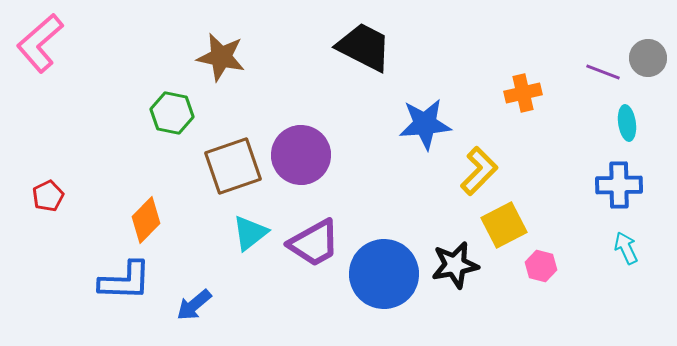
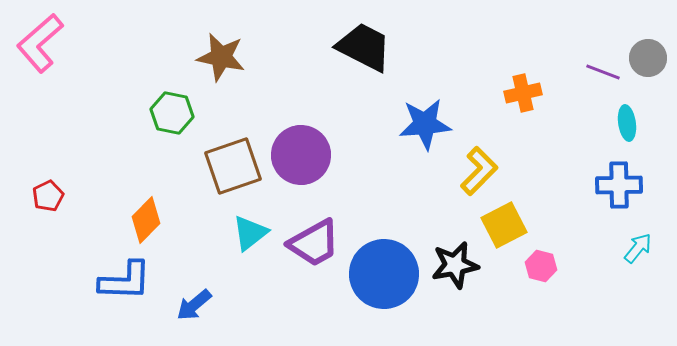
cyan arrow: moved 12 px right; rotated 64 degrees clockwise
